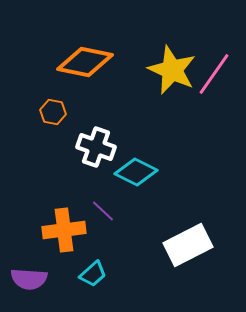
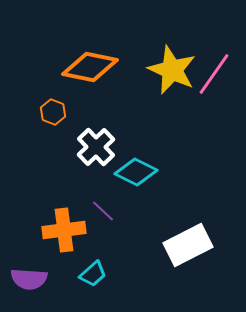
orange diamond: moved 5 px right, 5 px down
orange hexagon: rotated 10 degrees clockwise
white cross: rotated 27 degrees clockwise
